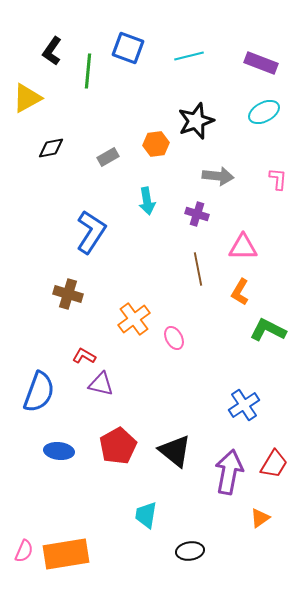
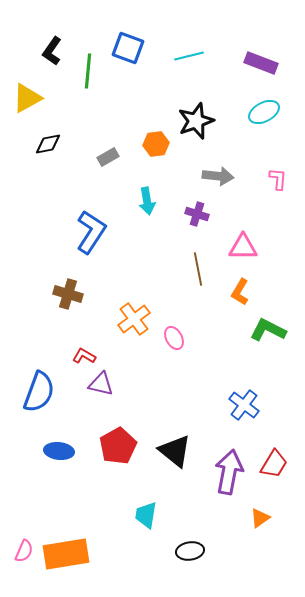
black diamond: moved 3 px left, 4 px up
blue cross: rotated 20 degrees counterclockwise
